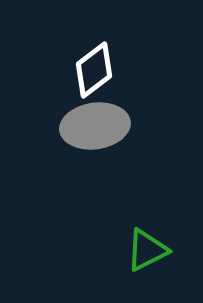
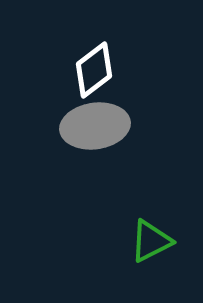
green triangle: moved 4 px right, 9 px up
